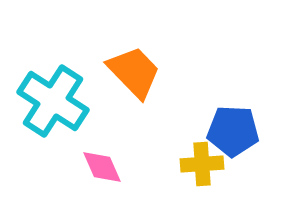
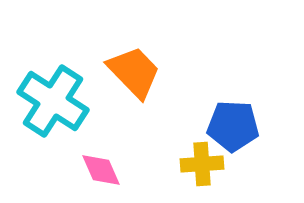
blue pentagon: moved 5 px up
pink diamond: moved 1 px left, 3 px down
